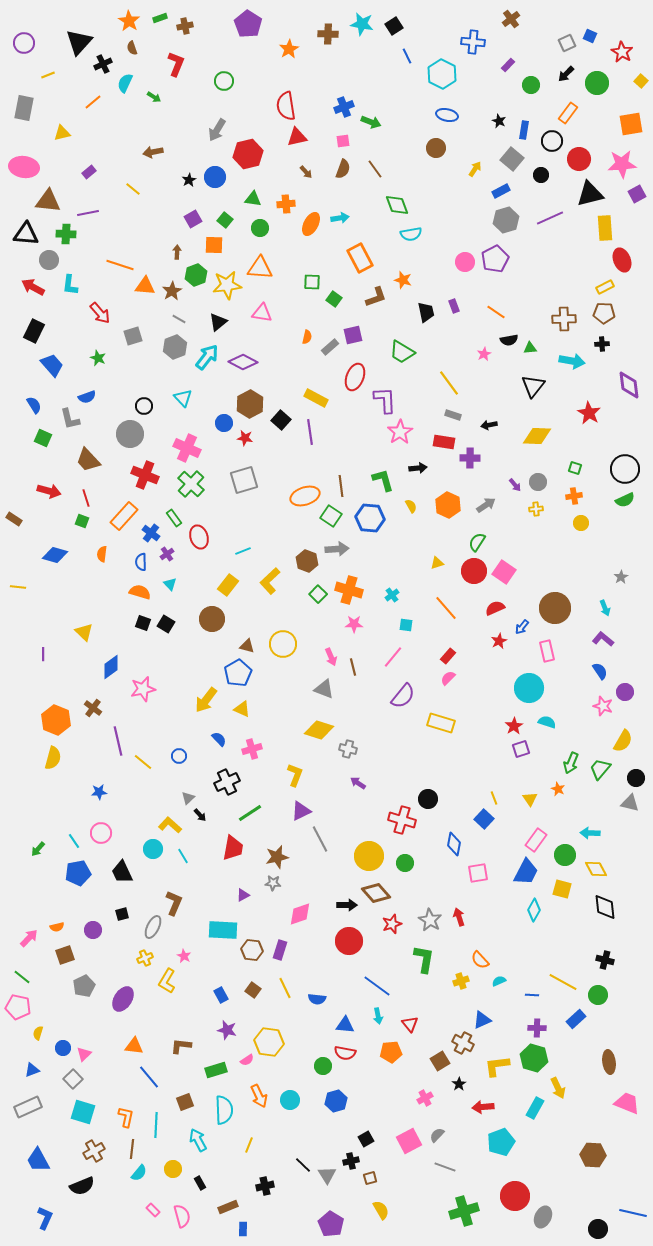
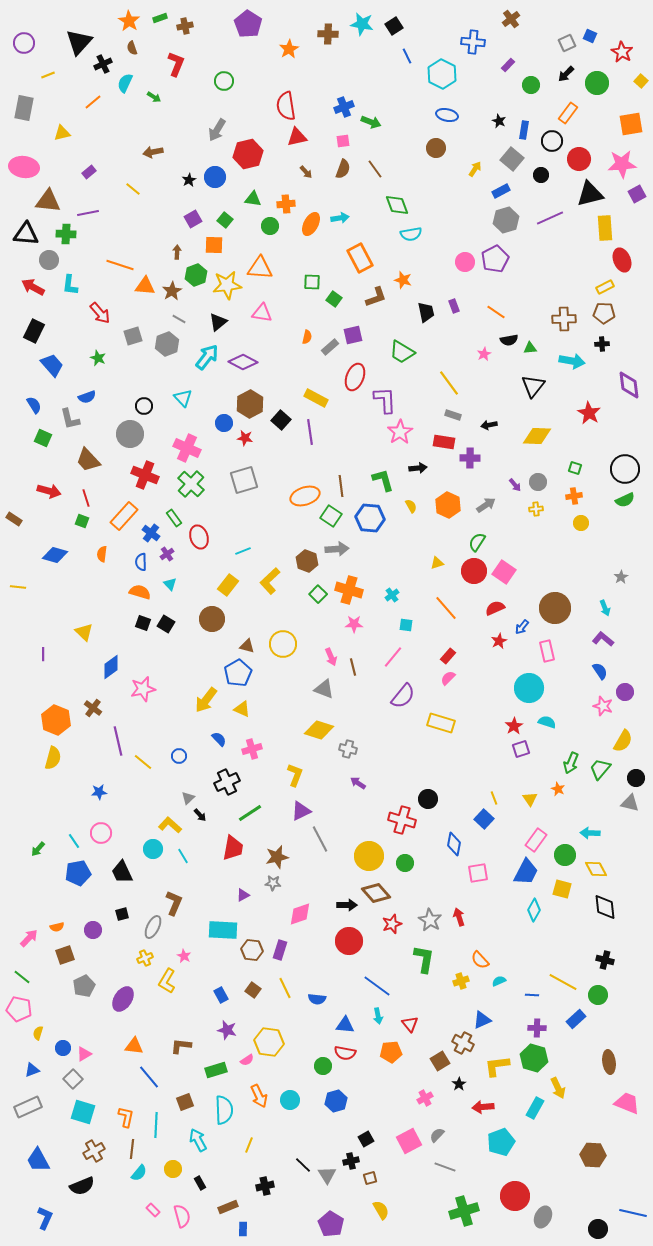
green circle at (260, 228): moved 10 px right, 2 px up
gray hexagon at (175, 347): moved 8 px left, 3 px up
pink pentagon at (18, 1007): moved 1 px right, 2 px down
pink triangle at (84, 1054): rotated 14 degrees clockwise
